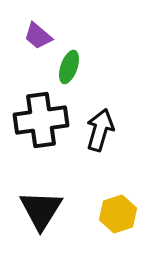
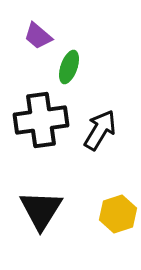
black arrow: rotated 15 degrees clockwise
